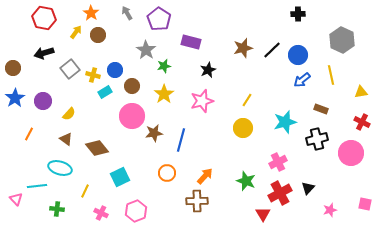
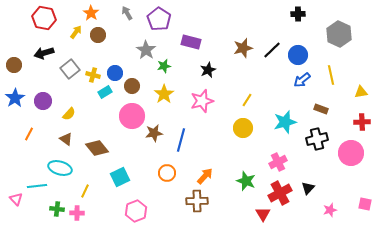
gray hexagon at (342, 40): moved 3 px left, 6 px up
brown circle at (13, 68): moved 1 px right, 3 px up
blue circle at (115, 70): moved 3 px down
red cross at (362, 122): rotated 28 degrees counterclockwise
pink cross at (101, 213): moved 24 px left; rotated 24 degrees counterclockwise
